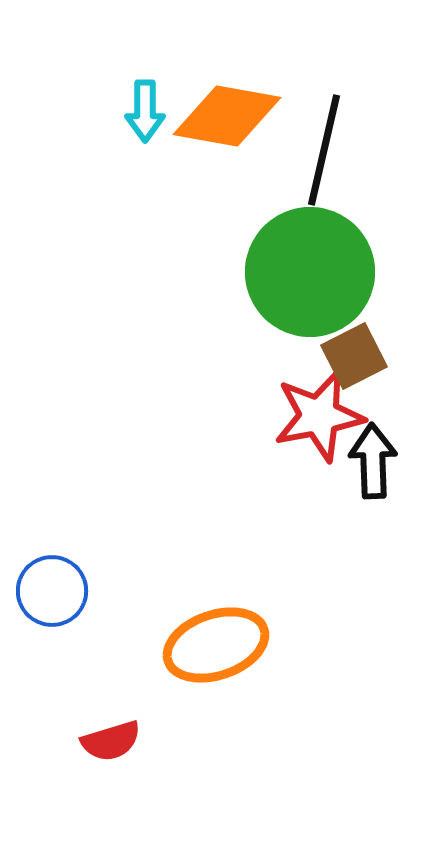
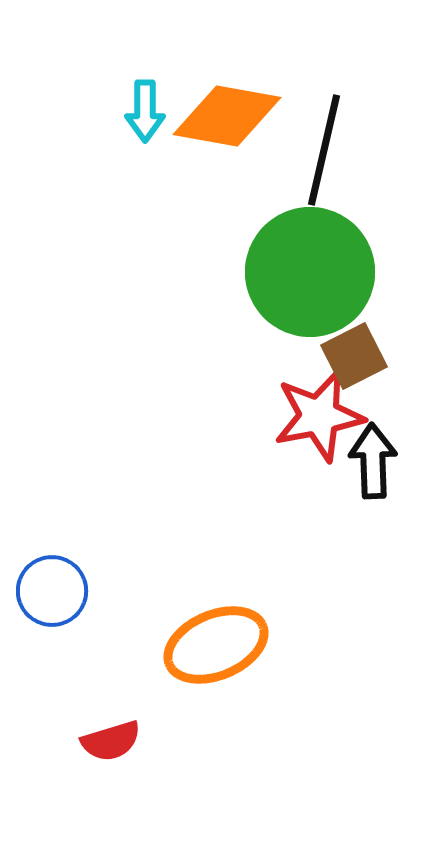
orange ellipse: rotated 4 degrees counterclockwise
